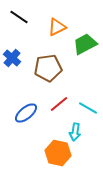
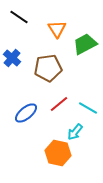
orange triangle: moved 2 px down; rotated 36 degrees counterclockwise
cyan arrow: rotated 30 degrees clockwise
